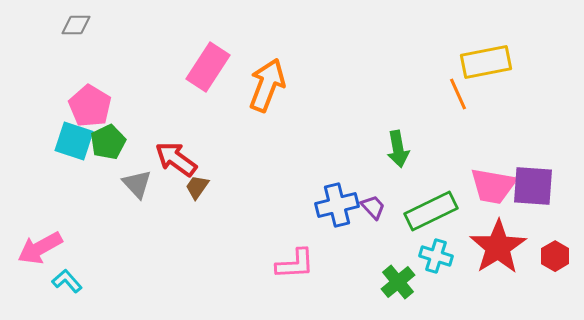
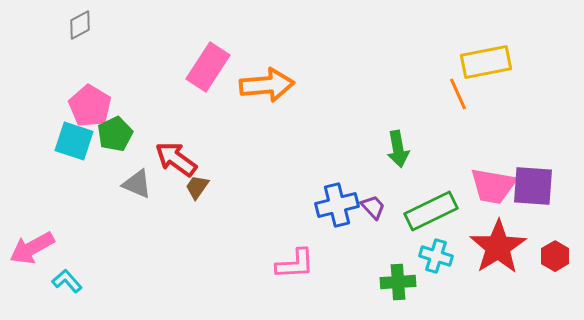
gray diamond: moved 4 px right; rotated 28 degrees counterclockwise
orange arrow: rotated 64 degrees clockwise
green pentagon: moved 7 px right, 8 px up
gray triangle: rotated 24 degrees counterclockwise
pink arrow: moved 8 px left
green cross: rotated 36 degrees clockwise
